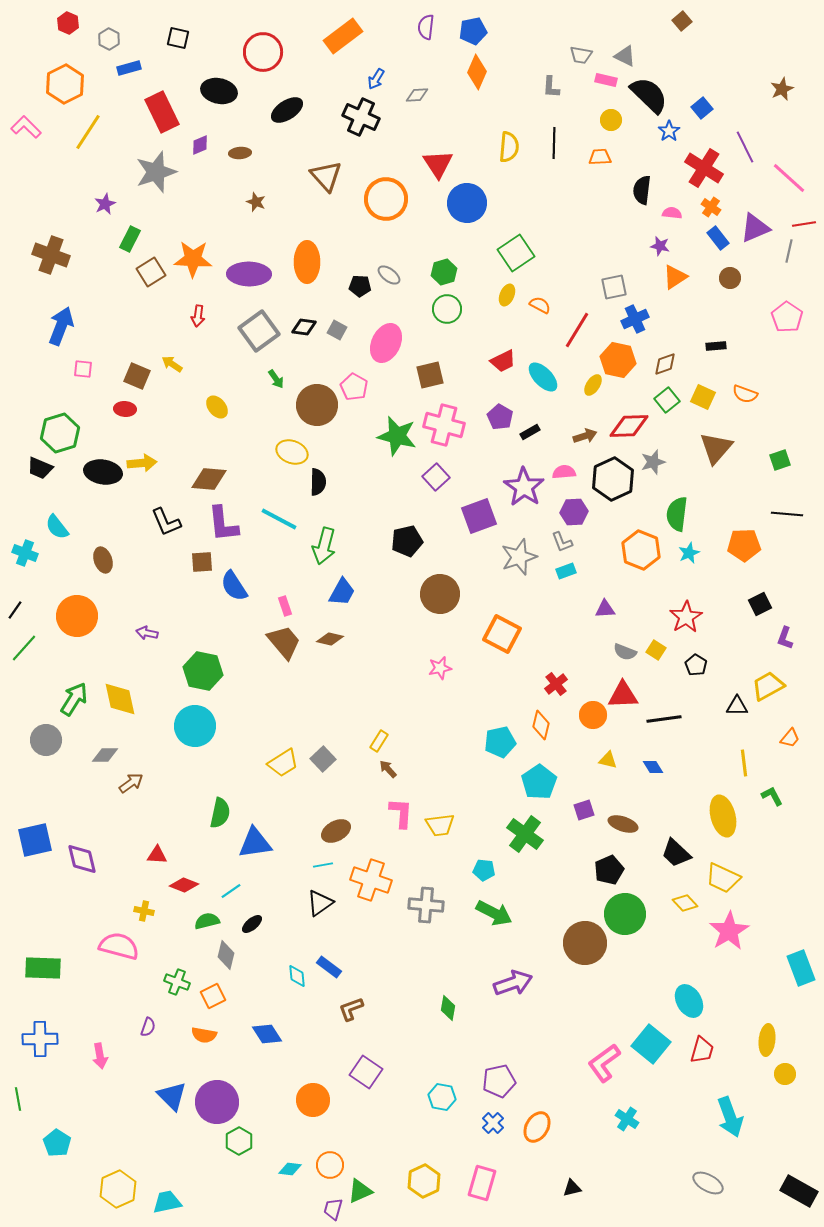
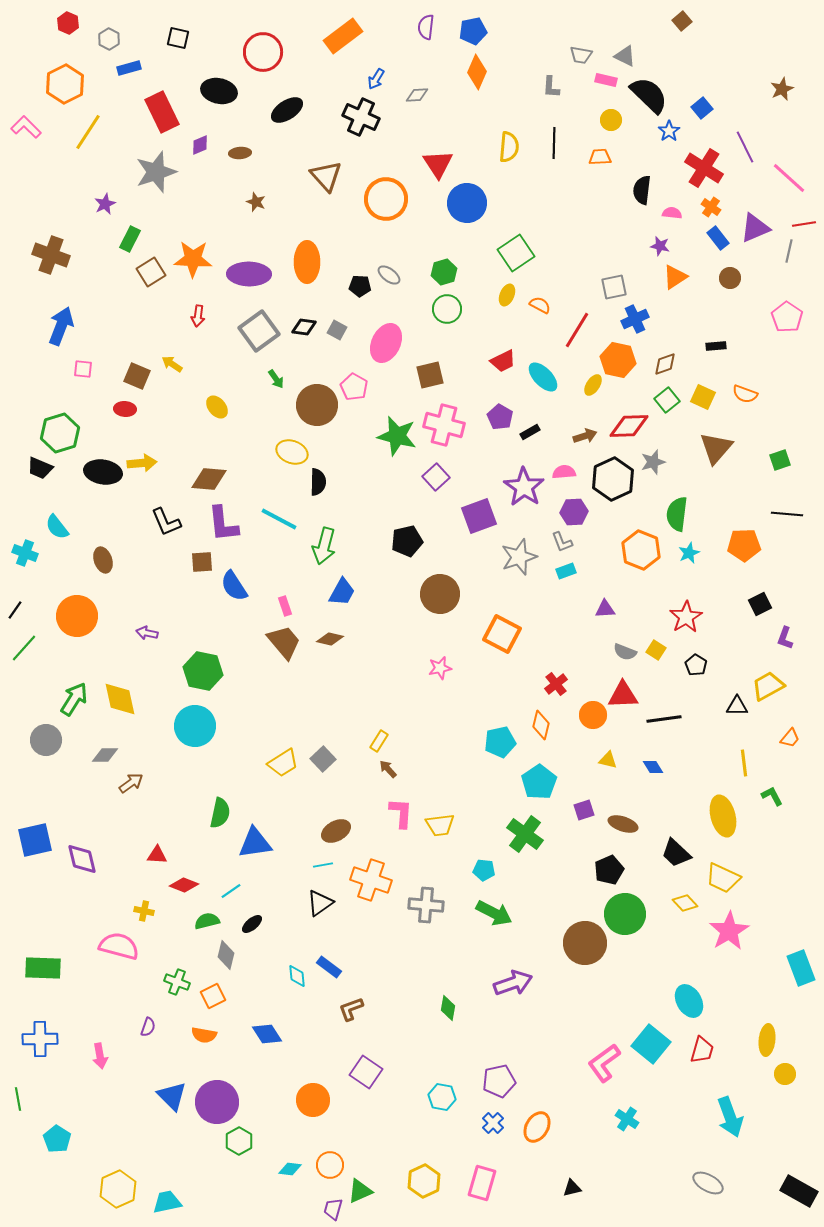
cyan pentagon at (57, 1143): moved 4 px up
